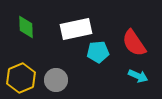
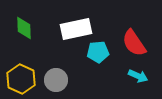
green diamond: moved 2 px left, 1 px down
yellow hexagon: moved 1 px down; rotated 12 degrees counterclockwise
